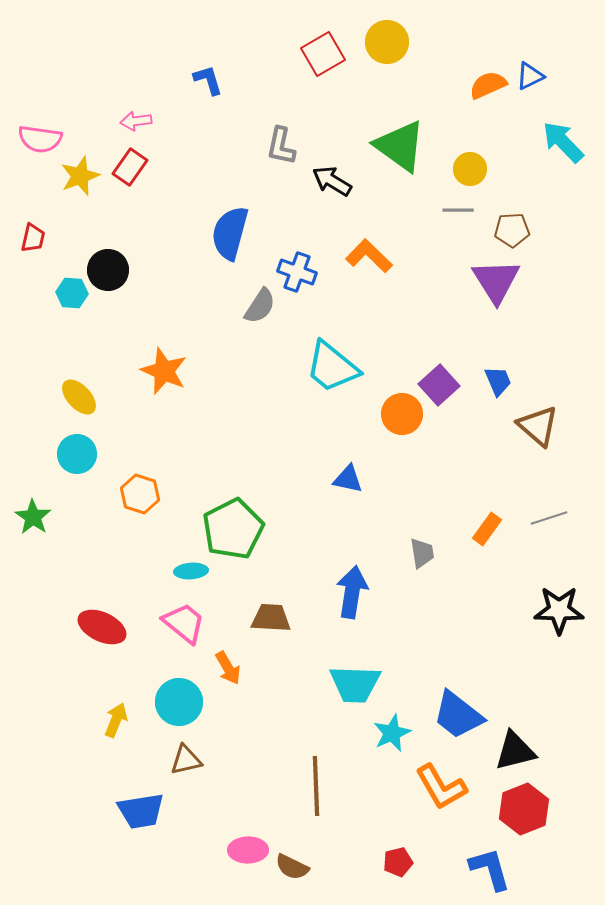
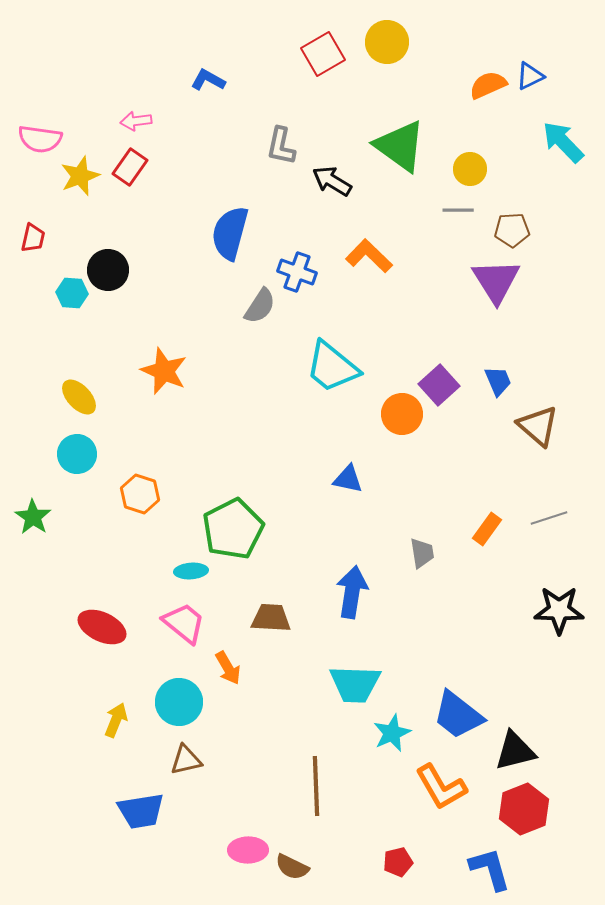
blue L-shape at (208, 80): rotated 44 degrees counterclockwise
